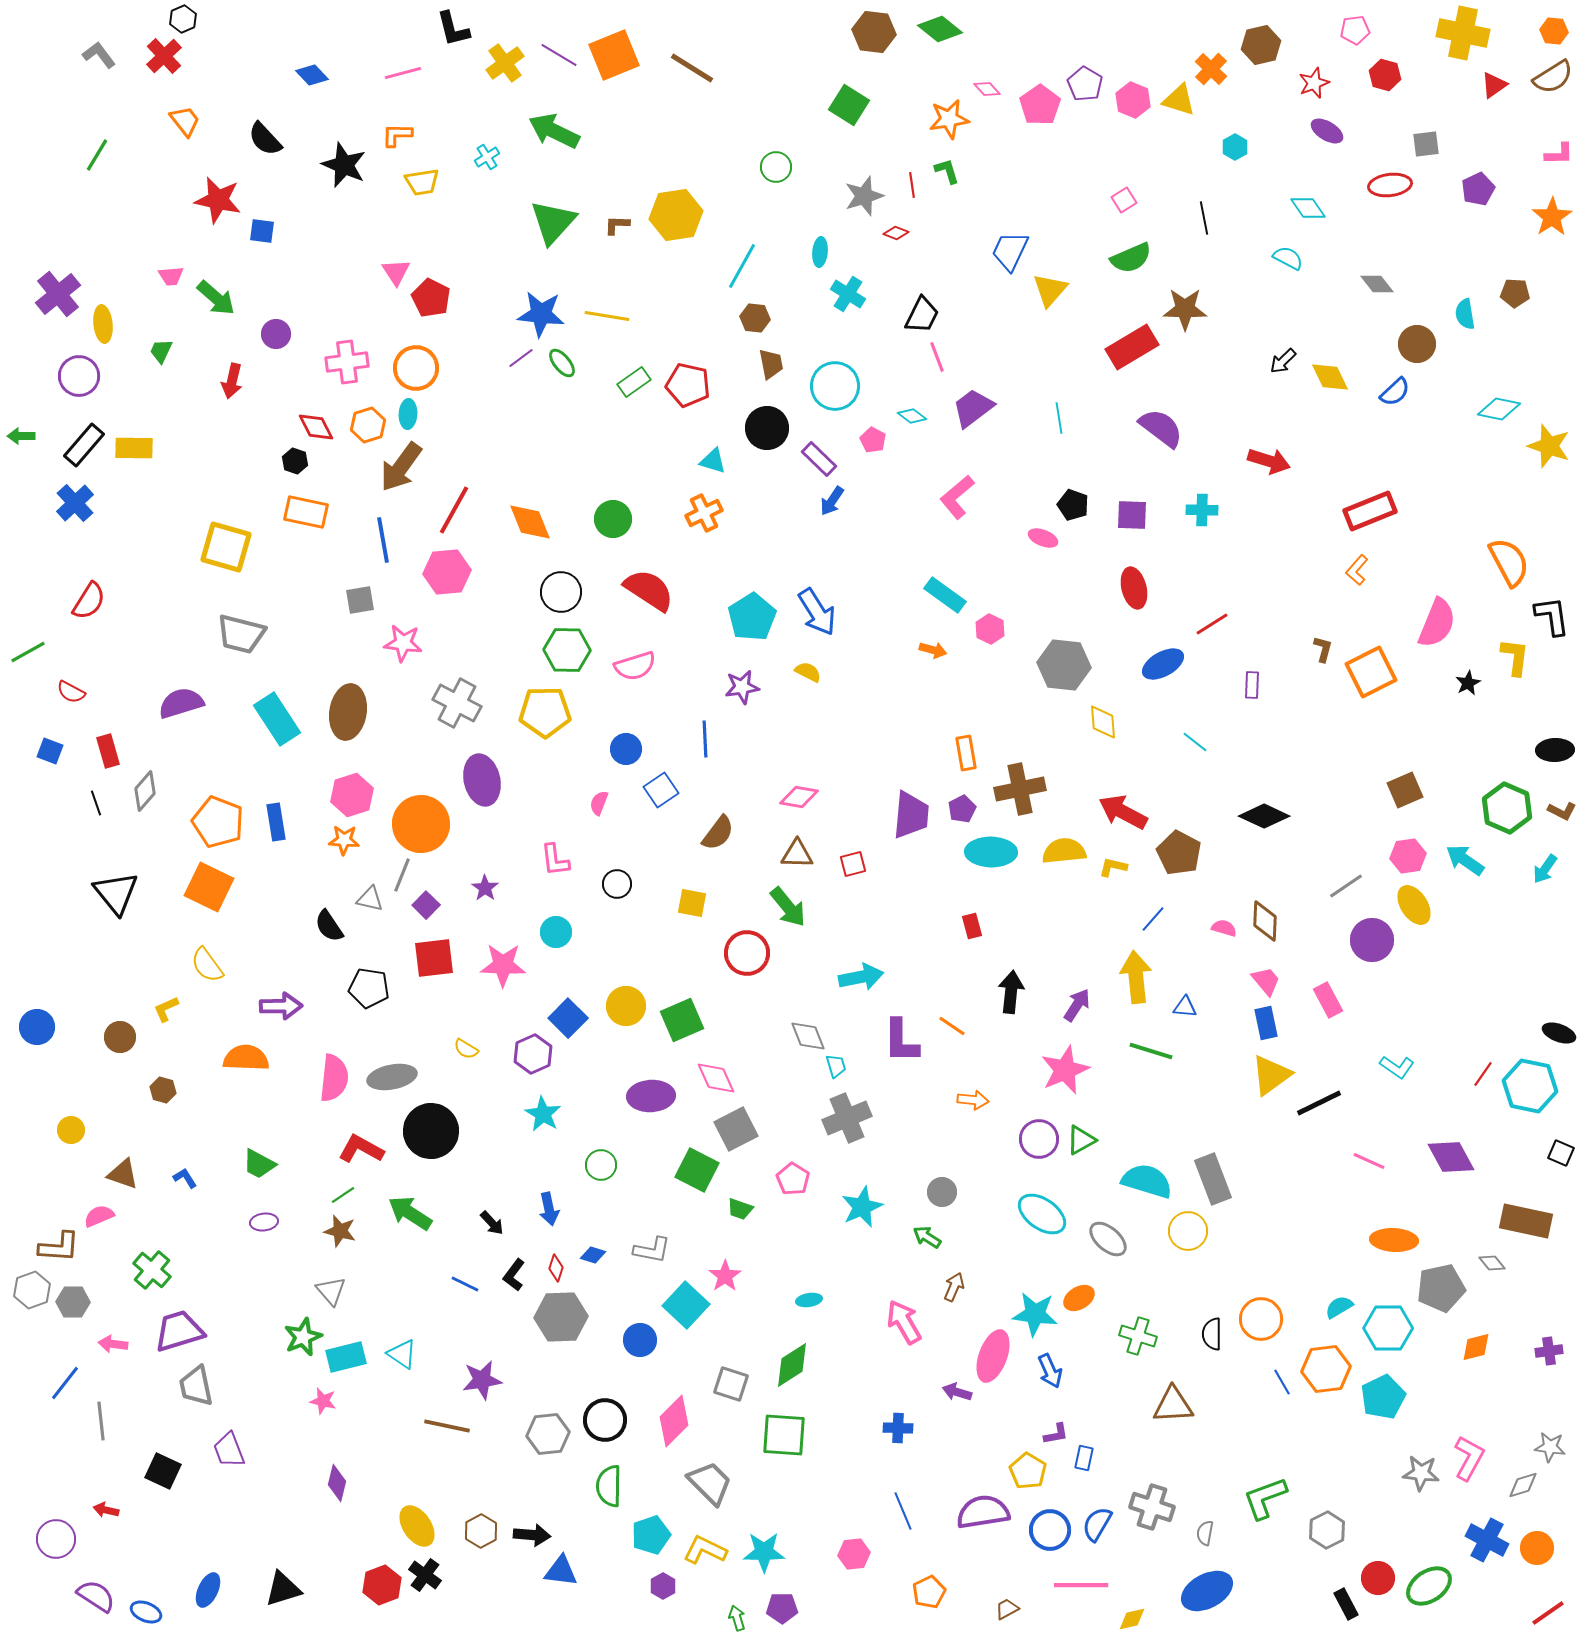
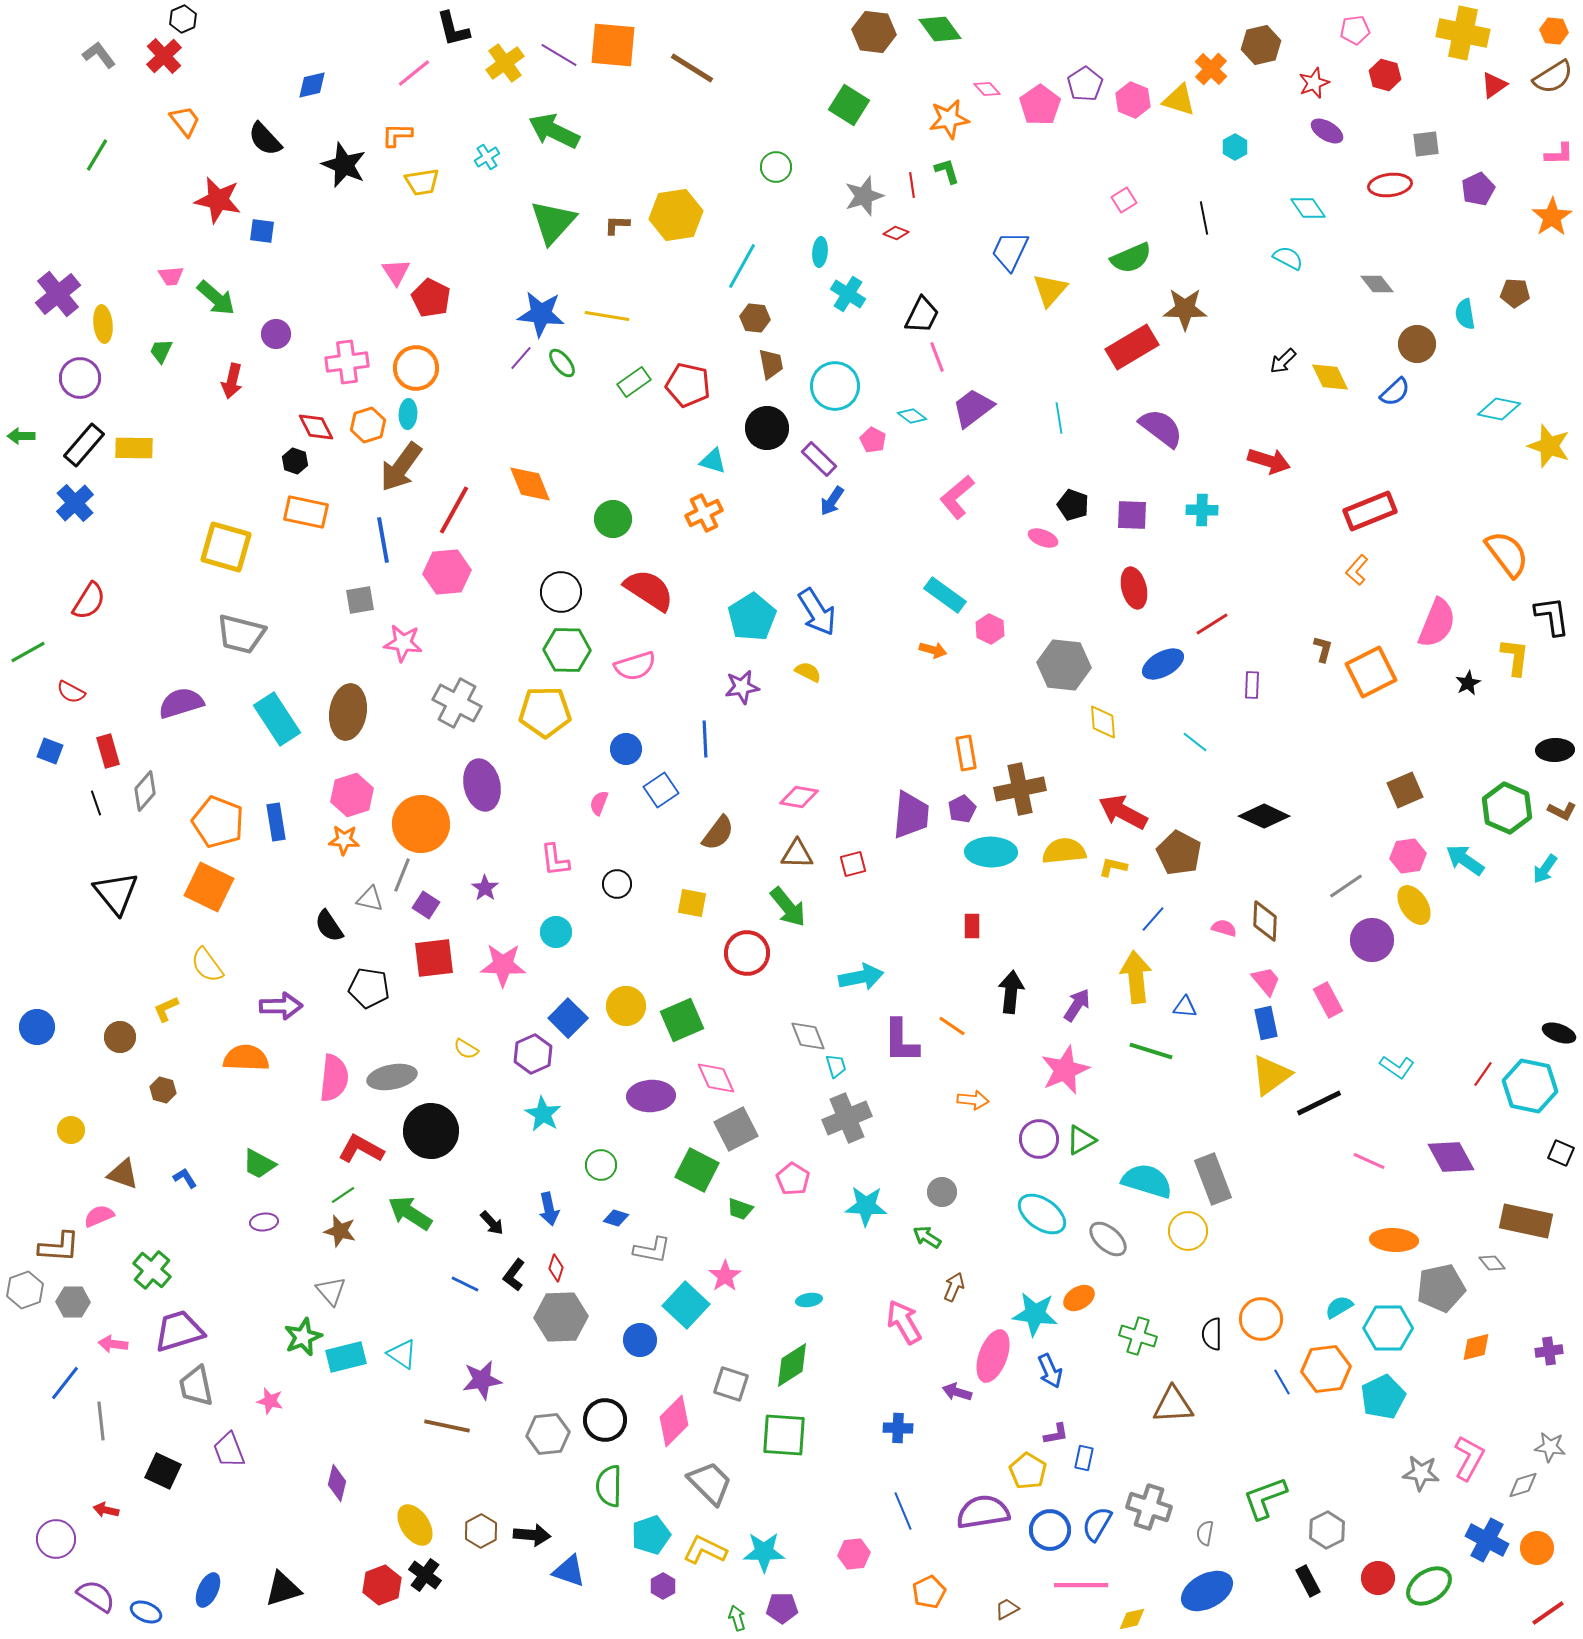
green diamond at (940, 29): rotated 15 degrees clockwise
orange square at (614, 55): moved 1 px left, 10 px up; rotated 27 degrees clockwise
pink line at (403, 73): moved 11 px right; rotated 24 degrees counterclockwise
blue diamond at (312, 75): moved 10 px down; rotated 60 degrees counterclockwise
purple pentagon at (1085, 84): rotated 8 degrees clockwise
purple line at (521, 358): rotated 12 degrees counterclockwise
purple circle at (79, 376): moved 1 px right, 2 px down
orange diamond at (530, 522): moved 38 px up
orange semicircle at (1509, 562): moved 2 px left, 8 px up; rotated 9 degrees counterclockwise
purple ellipse at (482, 780): moved 5 px down
purple square at (426, 905): rotated 12 degrees counterclockwise
red rectangle at (972, 926): rotated 15 degrees clockwise
cyan star at (862, 1207): moved 4 px right, 1 px up; rotated 27 degrees clockwise
blue diamond at (593, 1255): moved 23 px right, 37 px up
gray hexagon at (32, 1290): moved 7 px left
pink star at (323, 1401): moved 53 px left
gray cross at (1152, 1507): moved 3 px left
yellow ellipse at (417, 1526): moved 2 px left, 1 px up
blue triangle at (561, 1571): moved 8 px right; rotated 12 degrees clockwise
black rectangle at (1346, 1604): moved 38 px left, 23 px up
